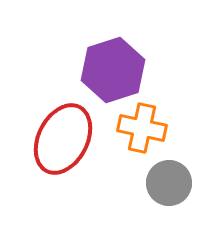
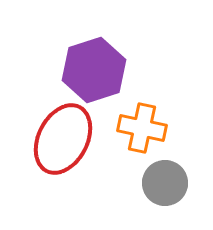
purple hexagon: moved 19 px left
gray circle: moved 4 px left
